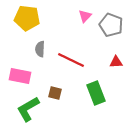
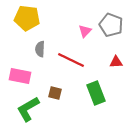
pink triangle: moved 15 px down
